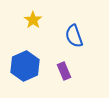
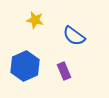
yellow star: moved 2 px right; rotated 24 degrees counterclockwise
blue semicircle: rotated 35 degrees counterclockwise
